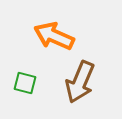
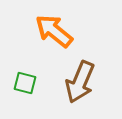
orange arrow: moved 5 px up; rotated 15 degrees clockwise
